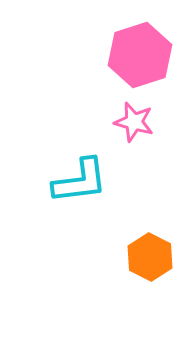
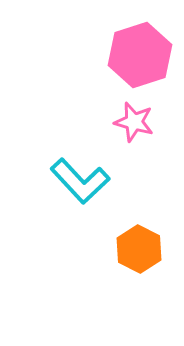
cyan L-shape: rotated 54 degrees clockwise
orange hexagon: moved 11 px left, 8 px up
